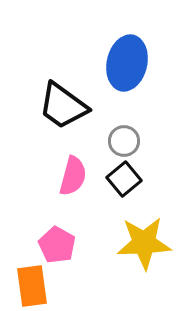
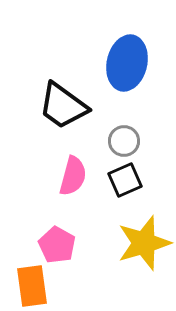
black square: moved 1 px right, 1 px down; rotated 16 degrees clockwise
yellow star: rotated 14 degrees counterclockwise
